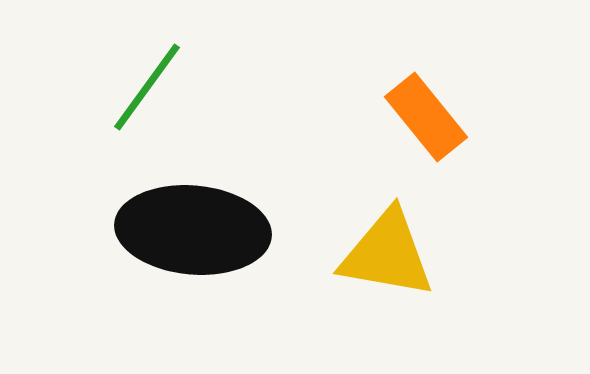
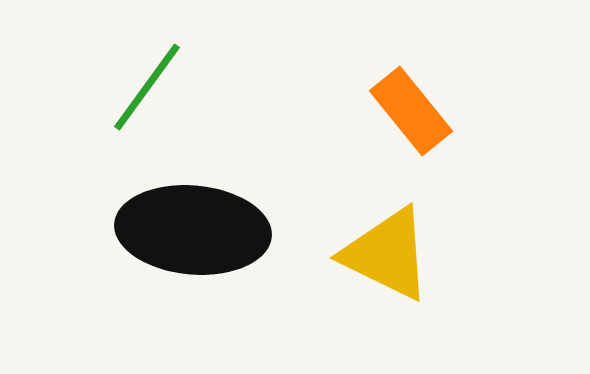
orange rectangle: moved 15 px left, 6 px up
yellow triangle: rotated 16 degrees clockwise
